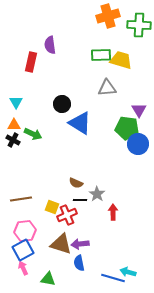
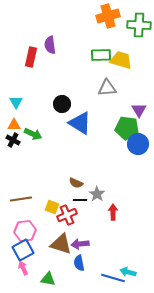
red rectangle: moved 5 px up
